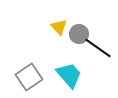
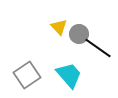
gray square: moved 2 px left, 2 px up
